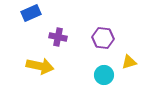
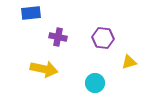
blue rectangle: rotated 18 degrees clockwise
yellow arrow: moved 4 px right, 3 px down
cyan circle: moved 9 px left, 8 px down
